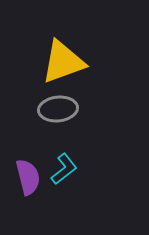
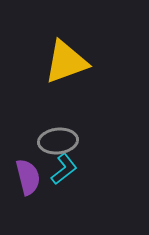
yellow triangle: moved 3 px right
gray ellipse: moved 32 px down
